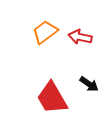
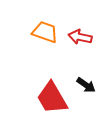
orange trapezoid: rotated 56 degrees clockwise
black arrow: moved 3 px left, 1 px down
